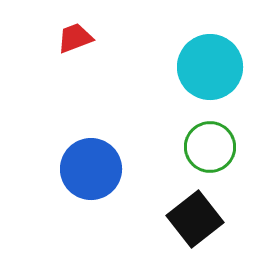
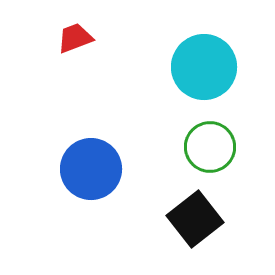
cyan circle: moved 6 px left
